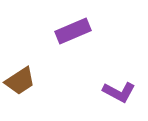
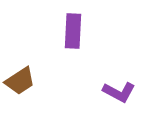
purple rectangle: rotated 64 degrees counterclockwise
